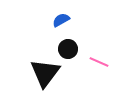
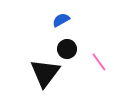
black circle: moved 1 px left
pink line: rotated 30 degrees clockwise
